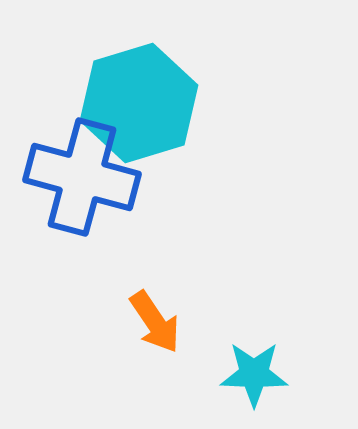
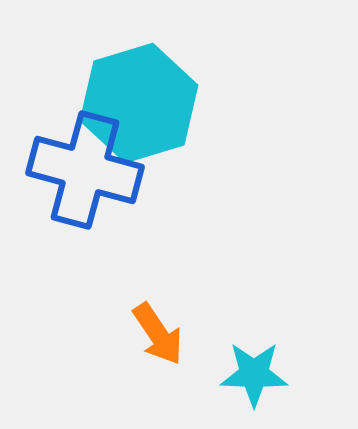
blue cross: moved 3 px right, 7 px up
orange arrow: moved 3 px right, 12 px down
